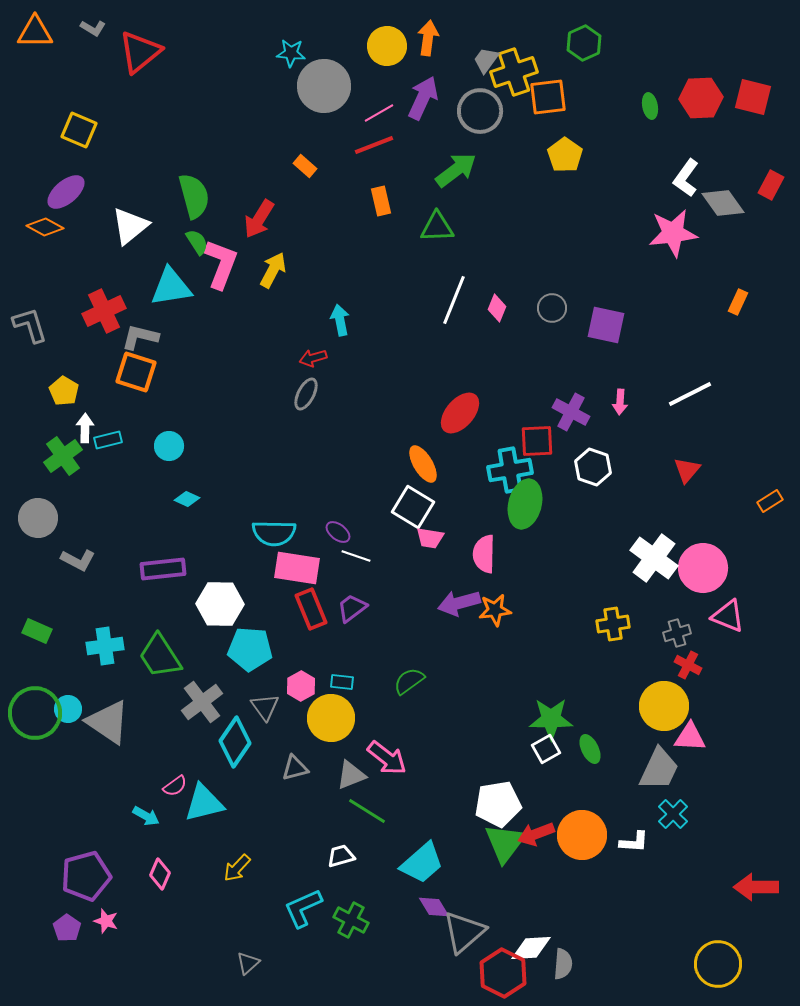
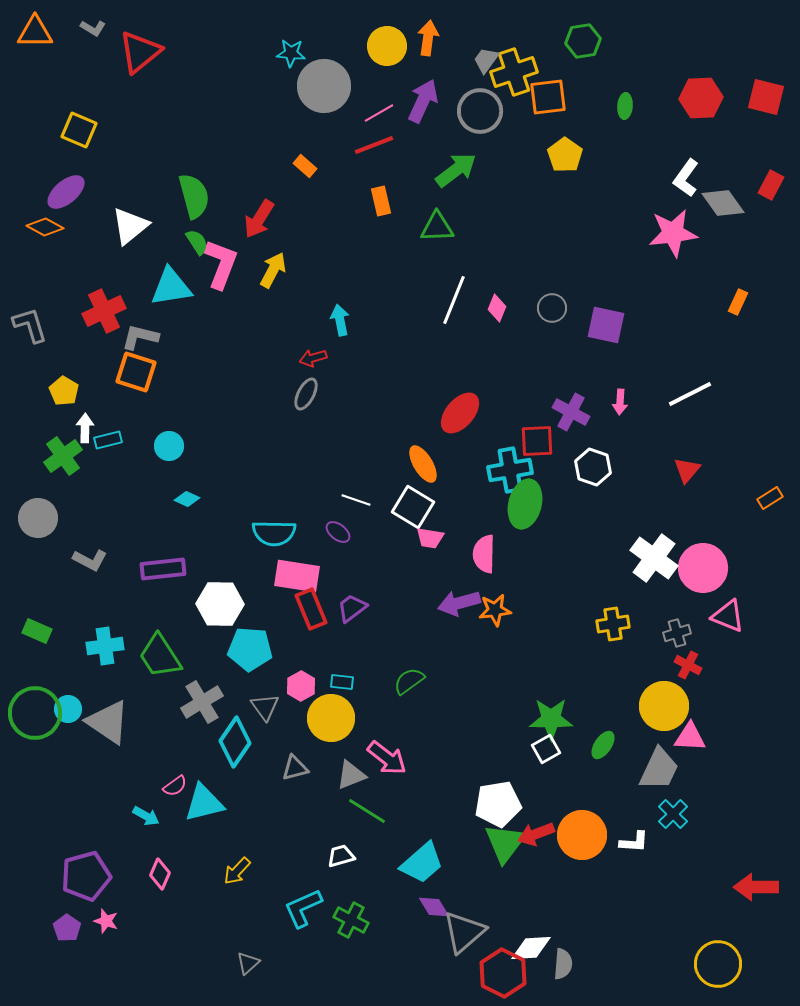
green hexagon at (584, 43): moved 1 px left, 2 px up; rotated 16 degrees clockwise
red square at (753, 97): moved 13 px right
purple arrow at (423, 98): moved 3 px down
green ellipse at (650, 106): moved 25 px left; rotated 15 degrees clockwise
orange rectangle at (770, 501): moved 3 px up
white line at (356, 556): moved 56 px up
gray L-shape at (78, 560): moved 12 px right
pink rectangle at (297, 568): moved 8 px down
gray cross at (202, 702): rotated 6 degrees clockwise
green ellipse at (590, 749): moved 13 px right, 4 px up; rotated 60 degrees clockwise
yellow arrow at (237, 868): moved 3 px down
